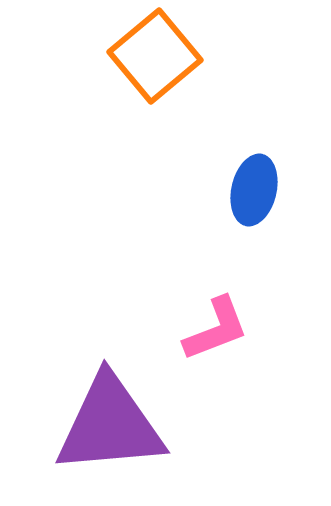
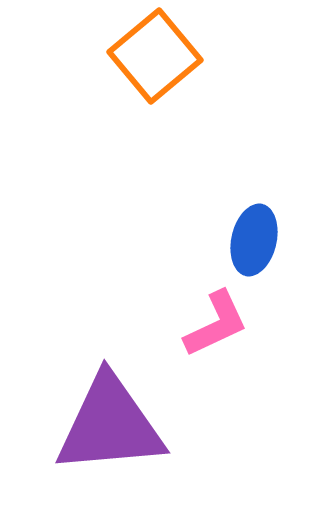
blue ellipse: moved 50 px down
pink L-shape: moved 5 px up; rotated 4 degrees counterclockwise
